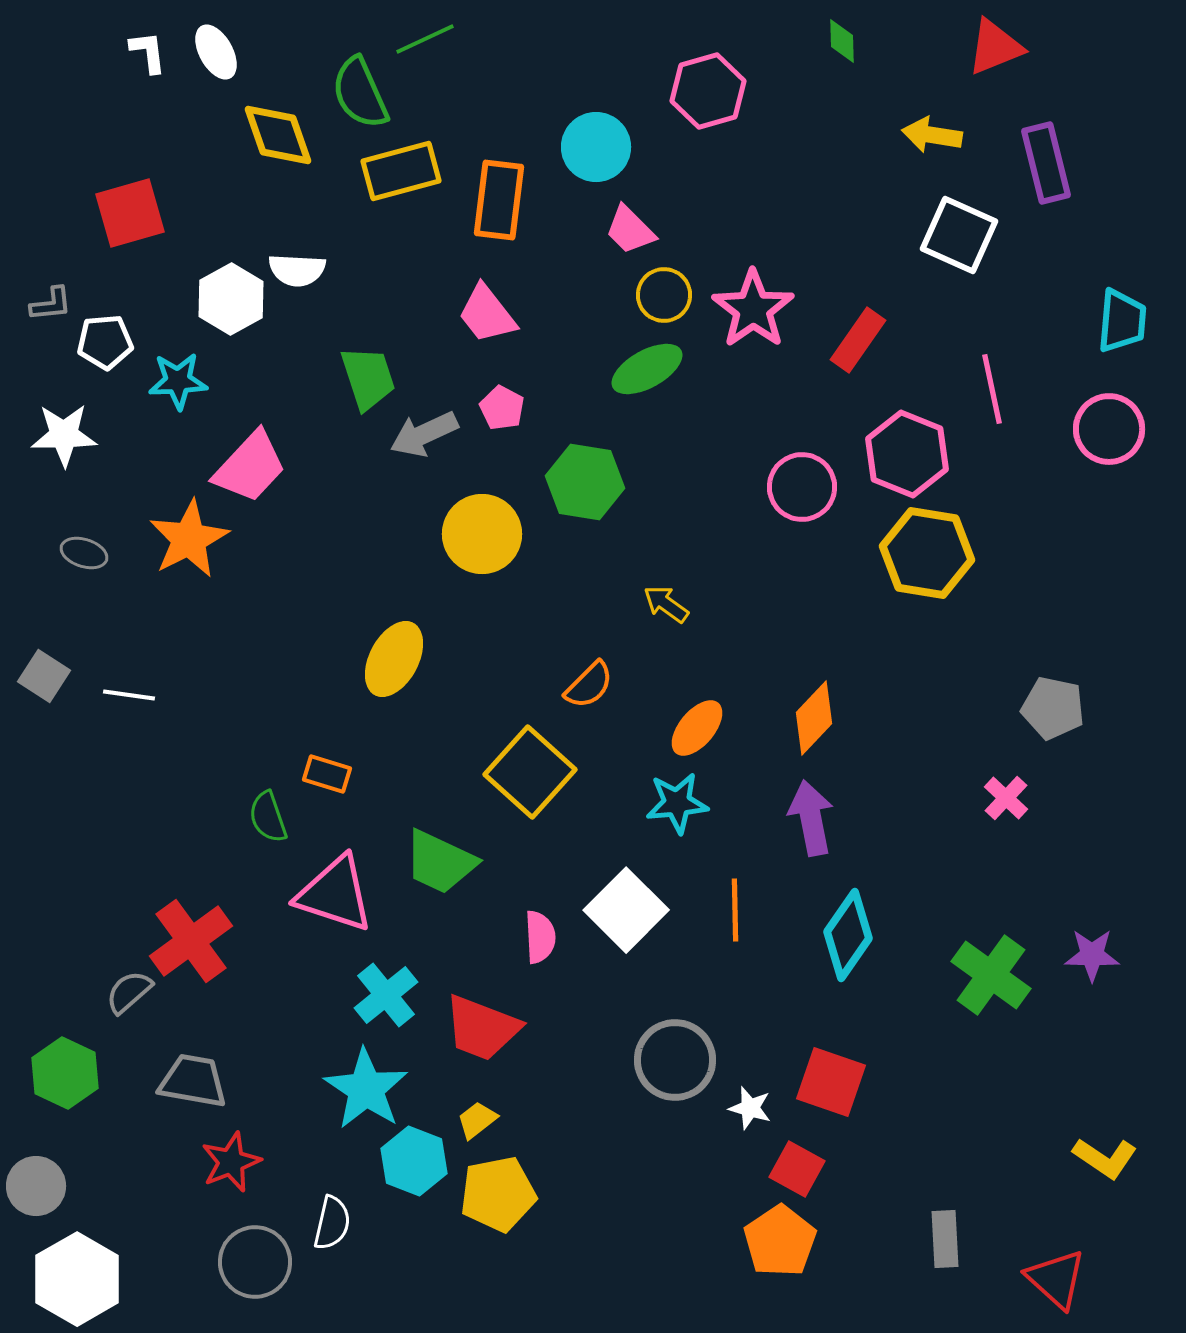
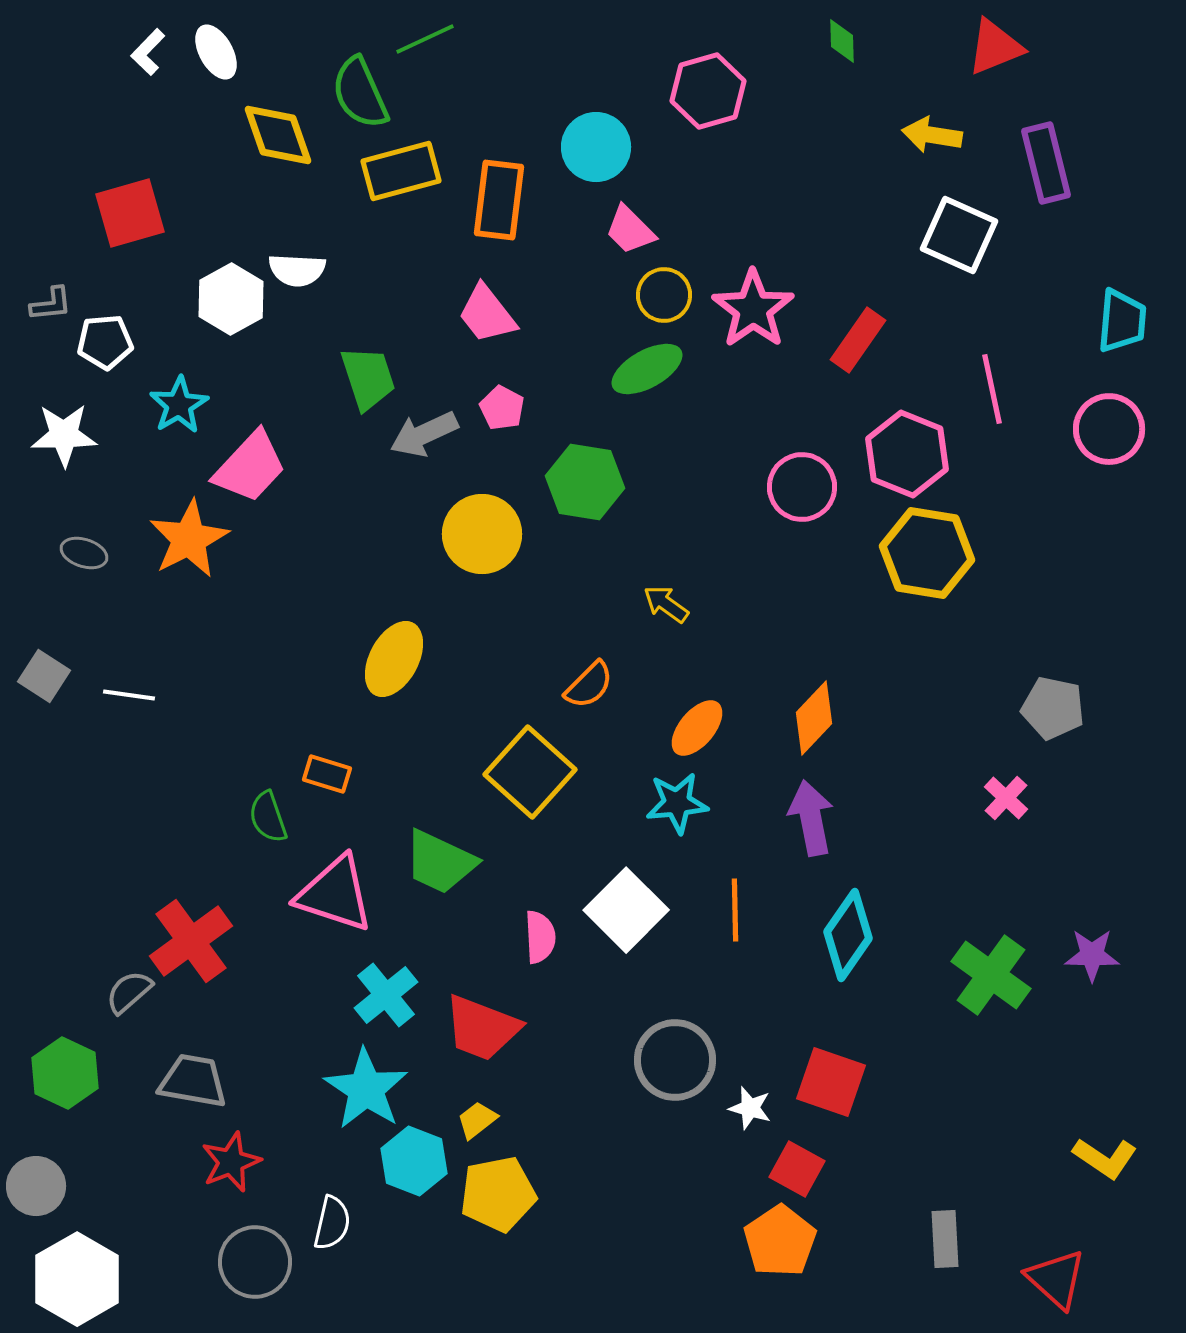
white L-shape at (148, 52): rotated 129 degrees counterclockwise
cyan star at (178, 381): moved 1 px right, 24 px down; rotated 28 degrees counterclockwise
